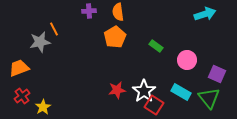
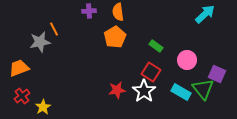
cyan arrow: rotated 25 degrees counterclockwise
green triangle: moved 6 px left, 9 px up
red square: moved 3 px left, 33 px up
